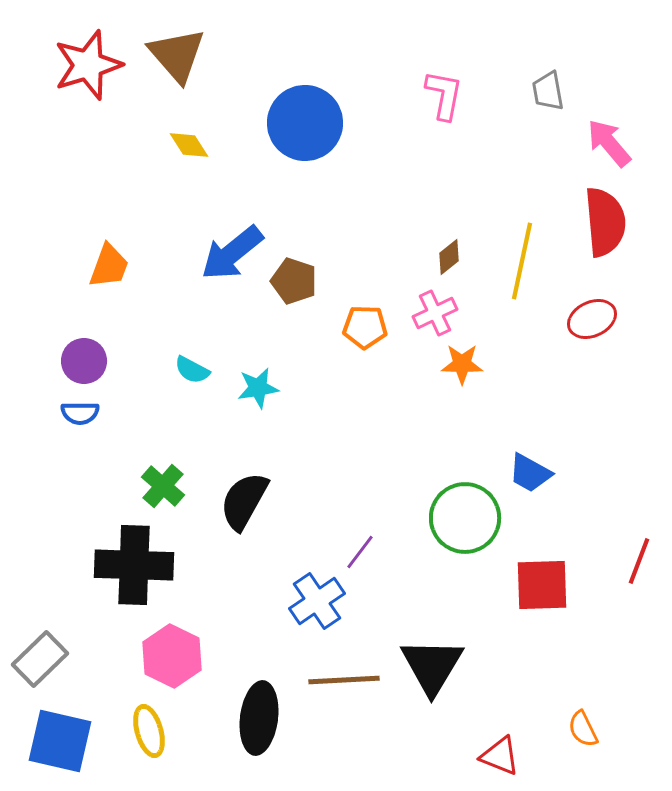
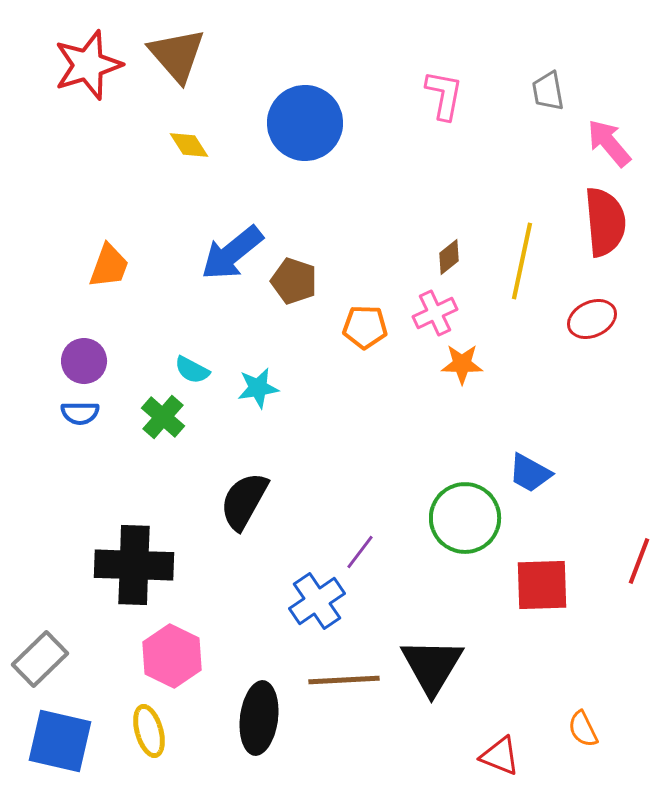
green cross: moved 69 px up
